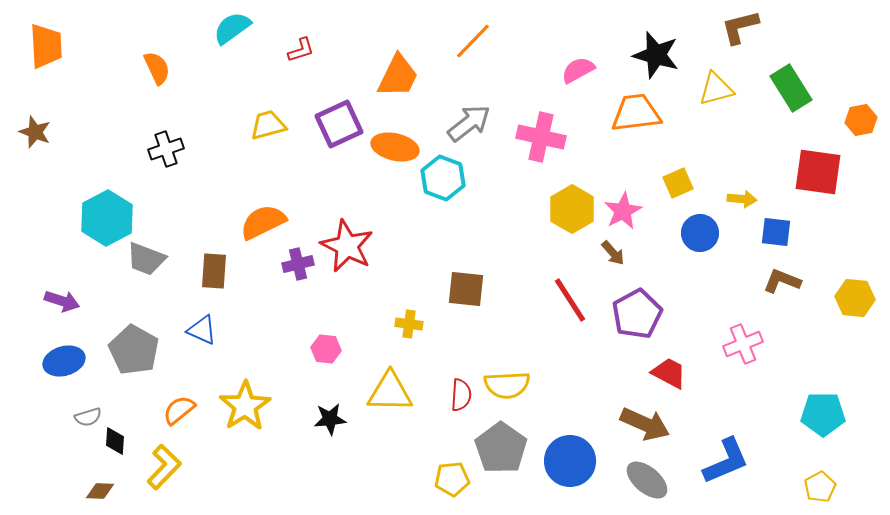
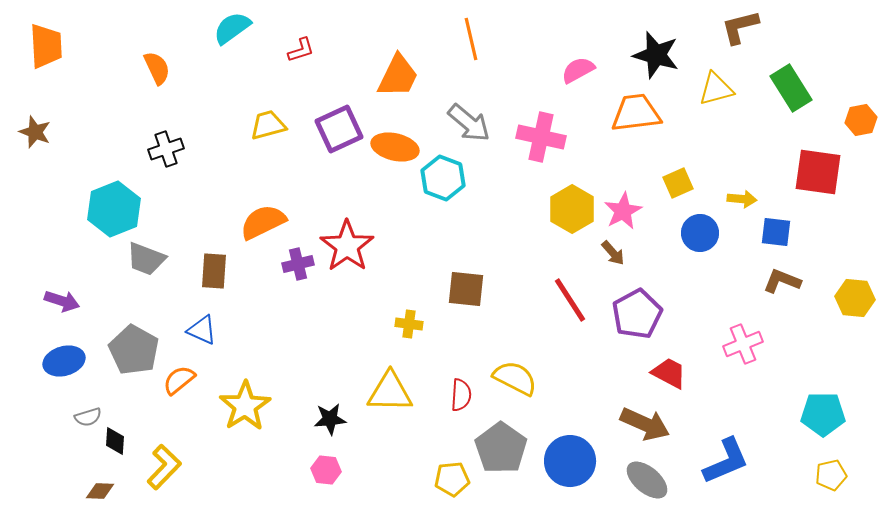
orange line at (473, 41): moved 2 px left, 2 px up; rotated 57 degrees counterclockwise
gray arrow at (469, 123): rotated 78 degrees clockwise
purple square at (339, 124): moved 5 px down
cyan hexagon at (107, 218): moved 7 px right, 9 px up; rotated 6 degrees clockwise
red star at (347, 246): rotated 10 degrees clockwise
pink hexagon at (326, 349): moved 121 px down
yellow semicircle at (507, 385): moved 8 px right, 7 px up; rotated 150 degrees counterclockwise
orange semicircle at (179, 410): moved 30 px up
yellow pentagon at (820, 487): moved 11 px right, 12 px up; rotated 16 degrees clockwise
